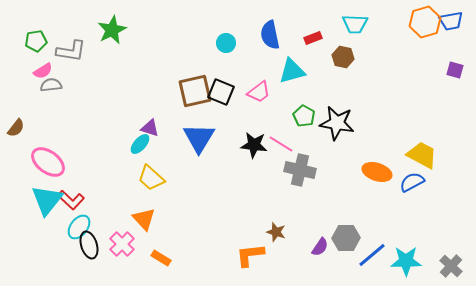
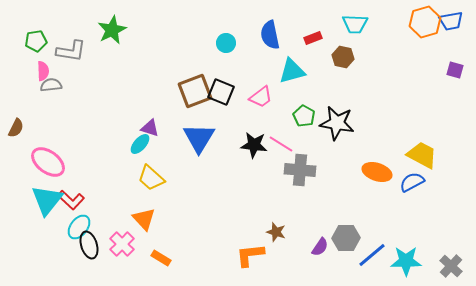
pink semicircle at (43, 71): rotated 60 degrees counterclockwise
brown square at (195, 91): rotated 8 degrees counterclockwise
pink trapezoid at (259, 92): moved 2 px right, 5 px down
brown semicircle at (16, 128): rotated 12 degrees counterclockwise
gray cross at (300, 170): rotated 8 degrees counterclockwise
